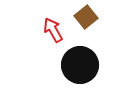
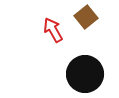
black circle: moved 5 px right, 9 px down
